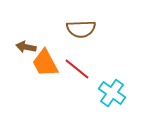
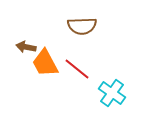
brown semicircle: moved 1 px right, 3 px up
